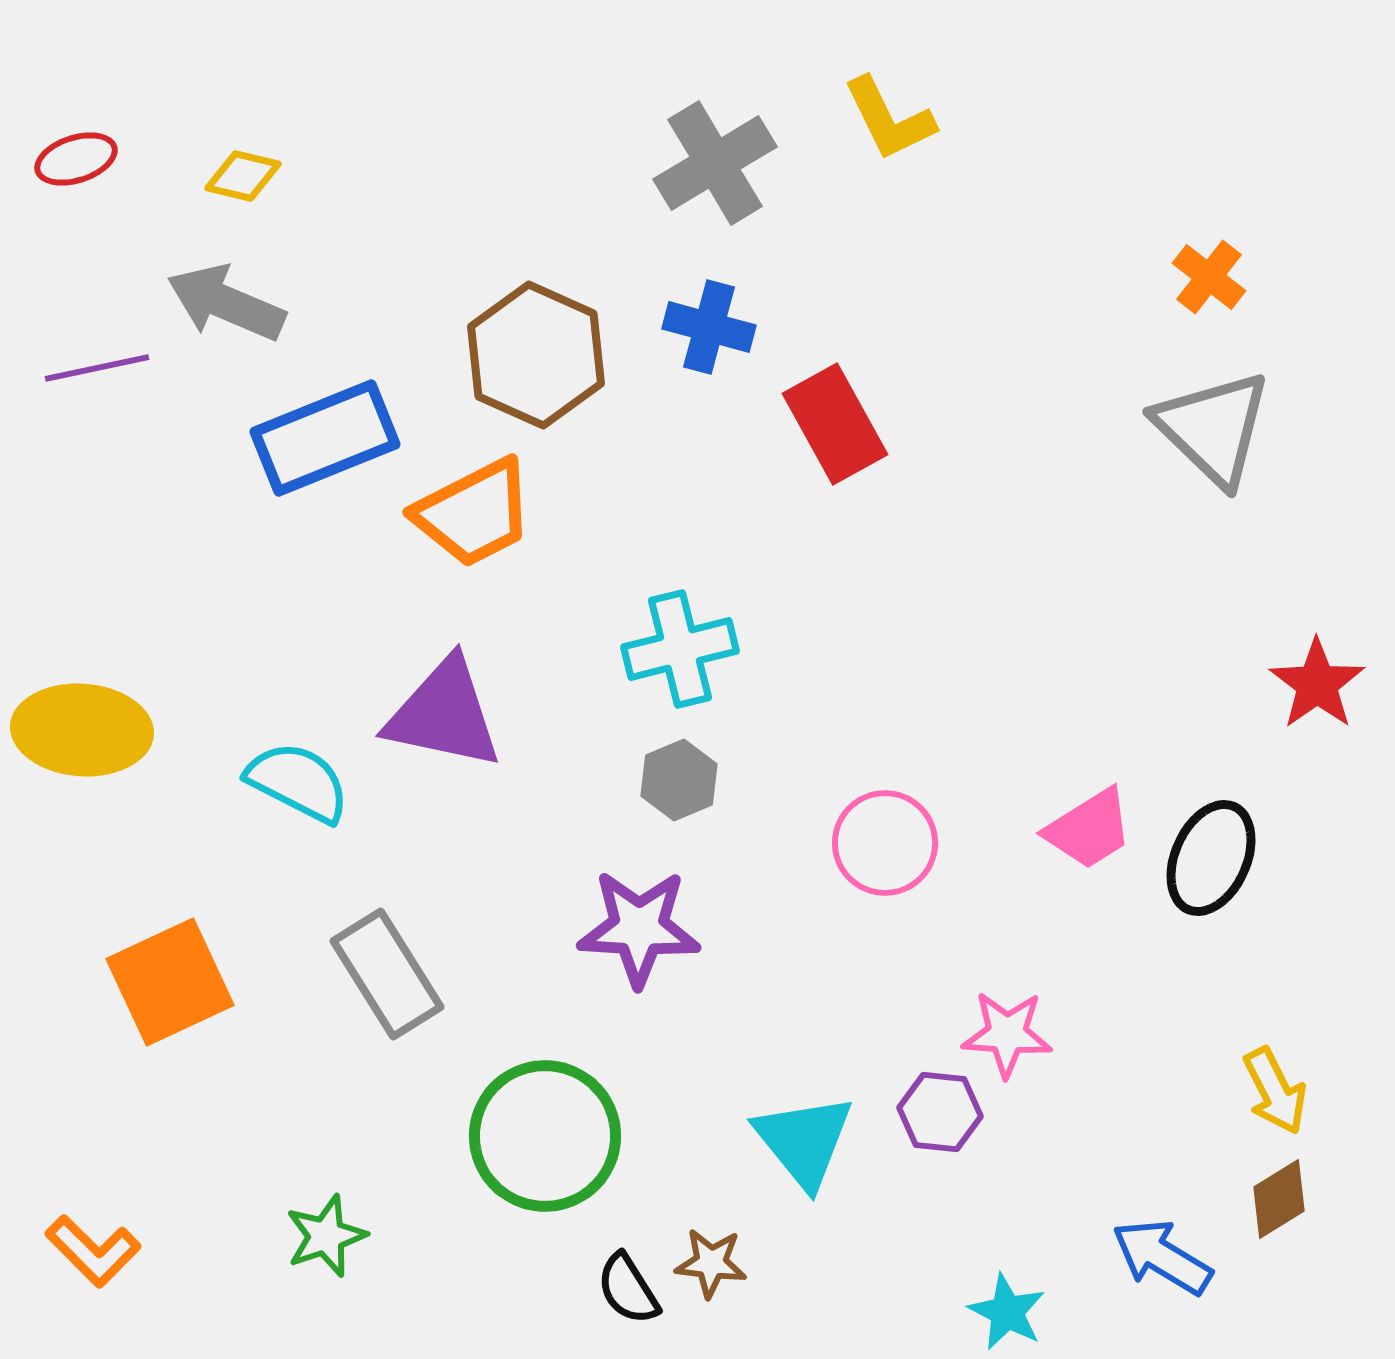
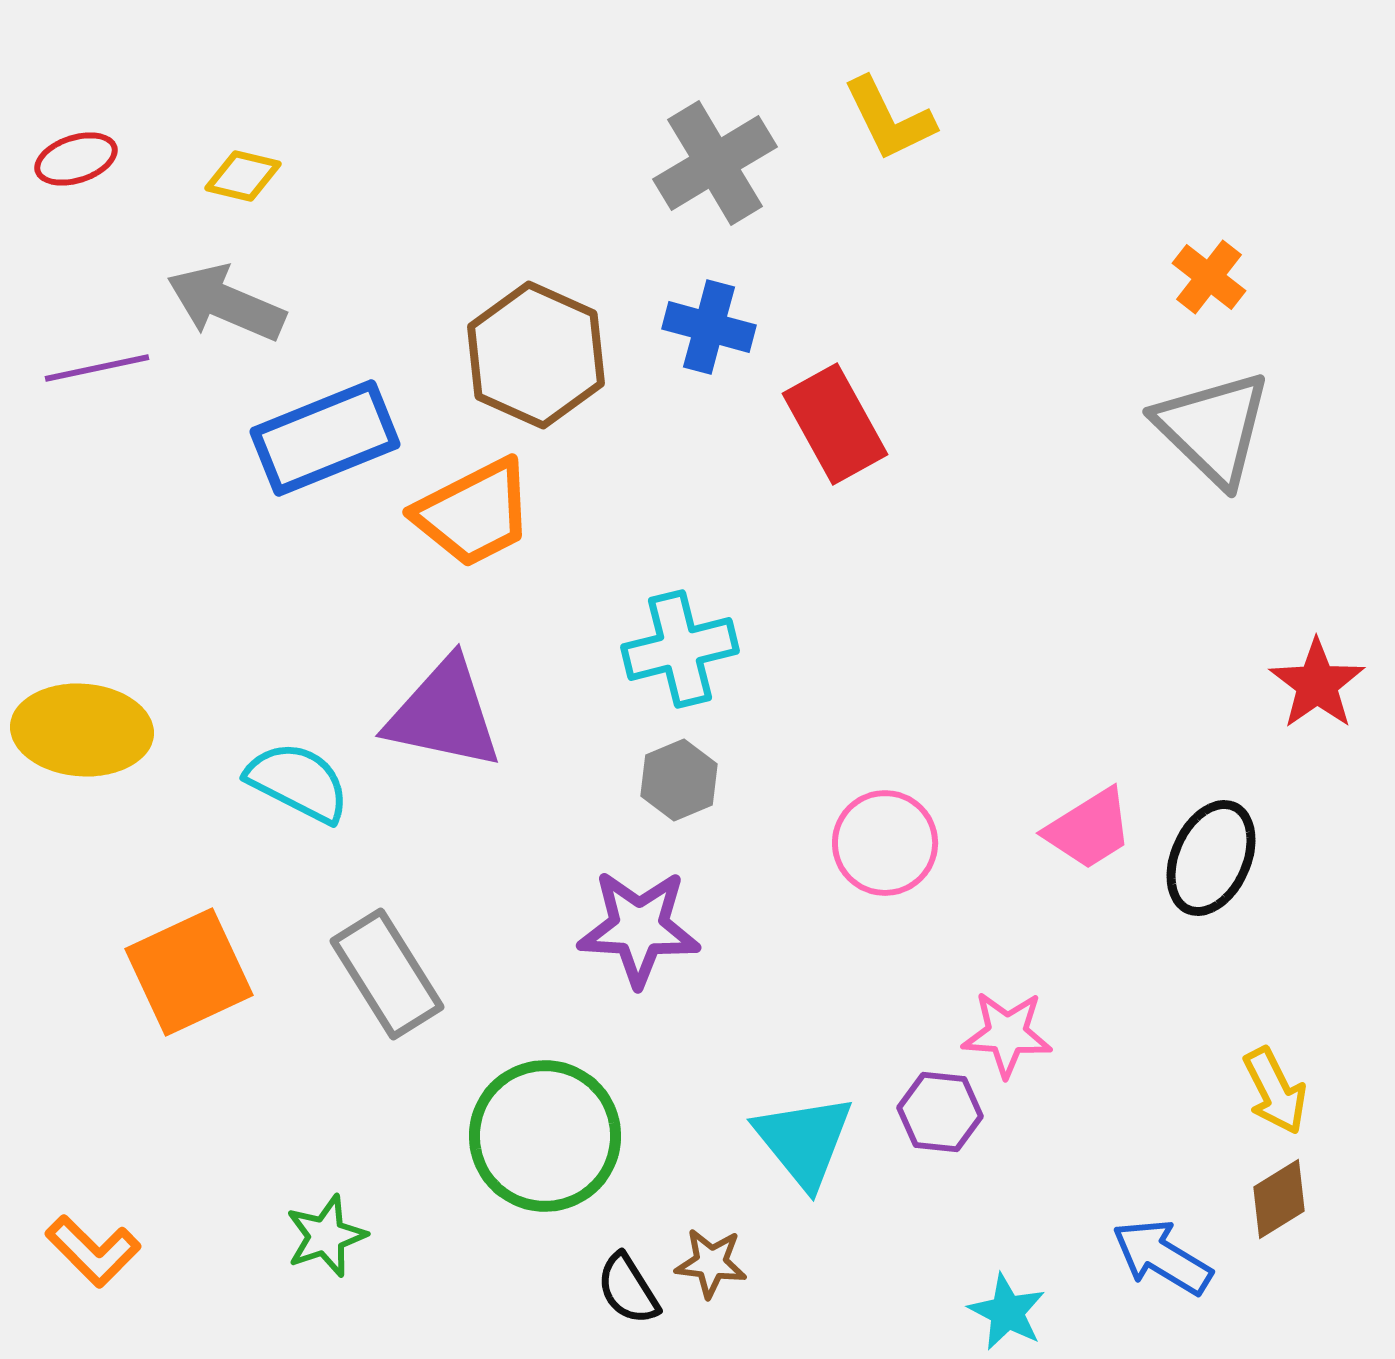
orange square: moved 19 px right, 10 px up
